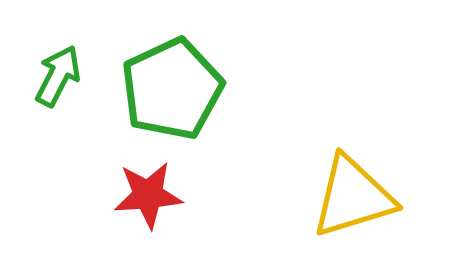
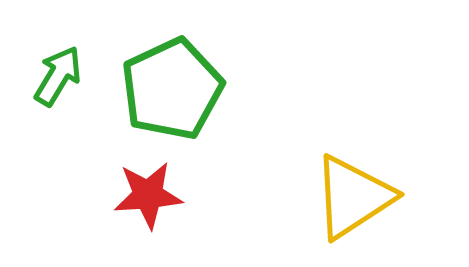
green arrow: rotated 4 degrees clockwise
yellow triangle: rotated 16 degrees counterclockwise
